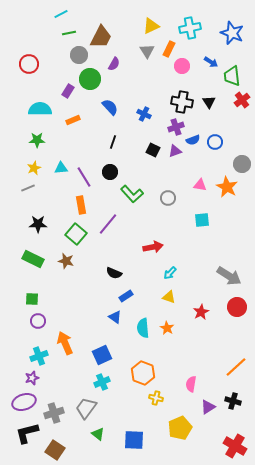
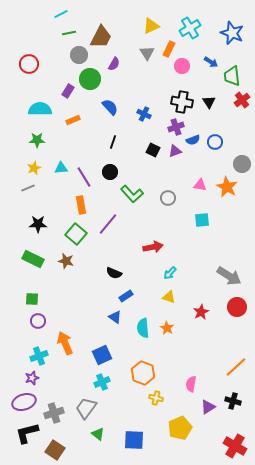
cyan cross at (190, 28): rotated 20 degrees counterclockwise
gray triangle at (147, 51): moved 2 px down
